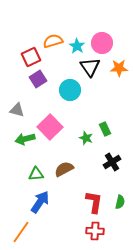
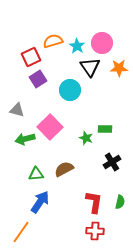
green rectangle: rotated 64 degrees counterclockwise
